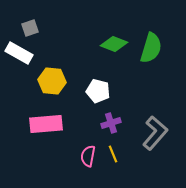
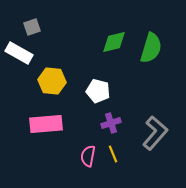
gray square: moved 2 px right, 1 px up
green diamond: moved 2 px up; rotated 36 degrees counterclockwise
